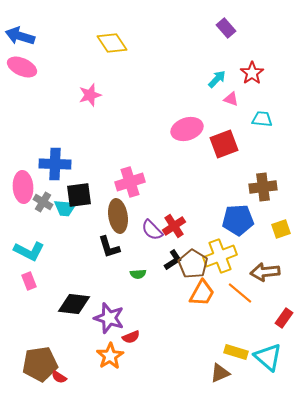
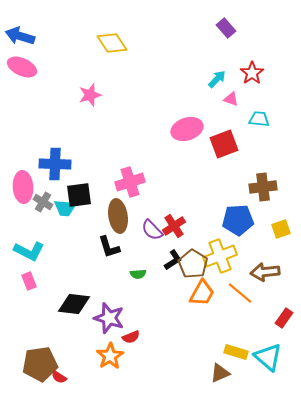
cyan trapezoid at (262, 119): moved 3 px left
